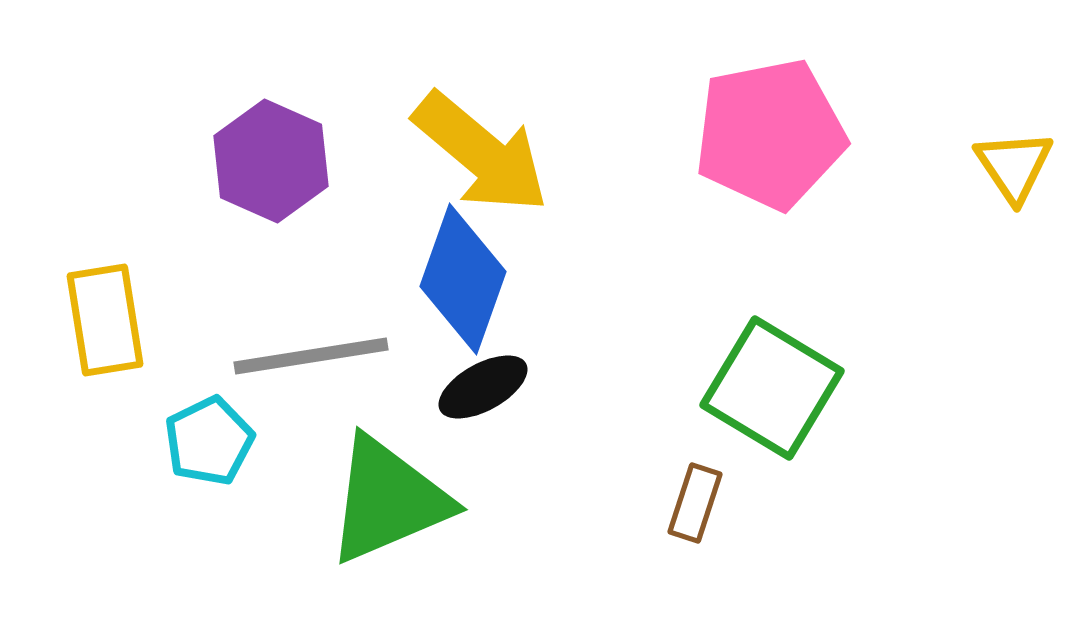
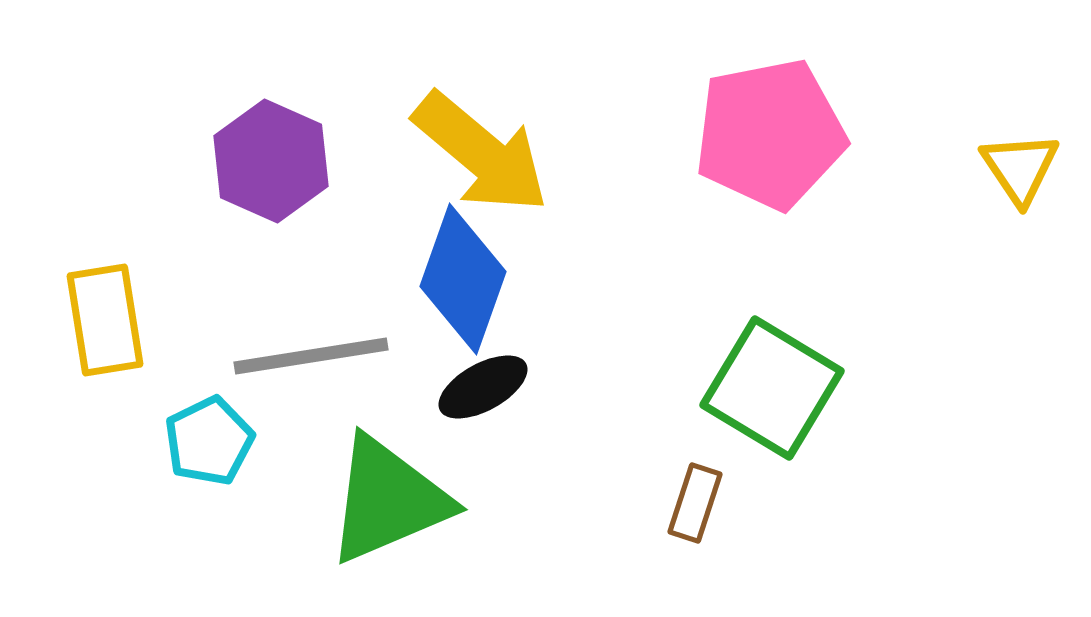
yellow triangle: moved 6 px right, 2 px down
